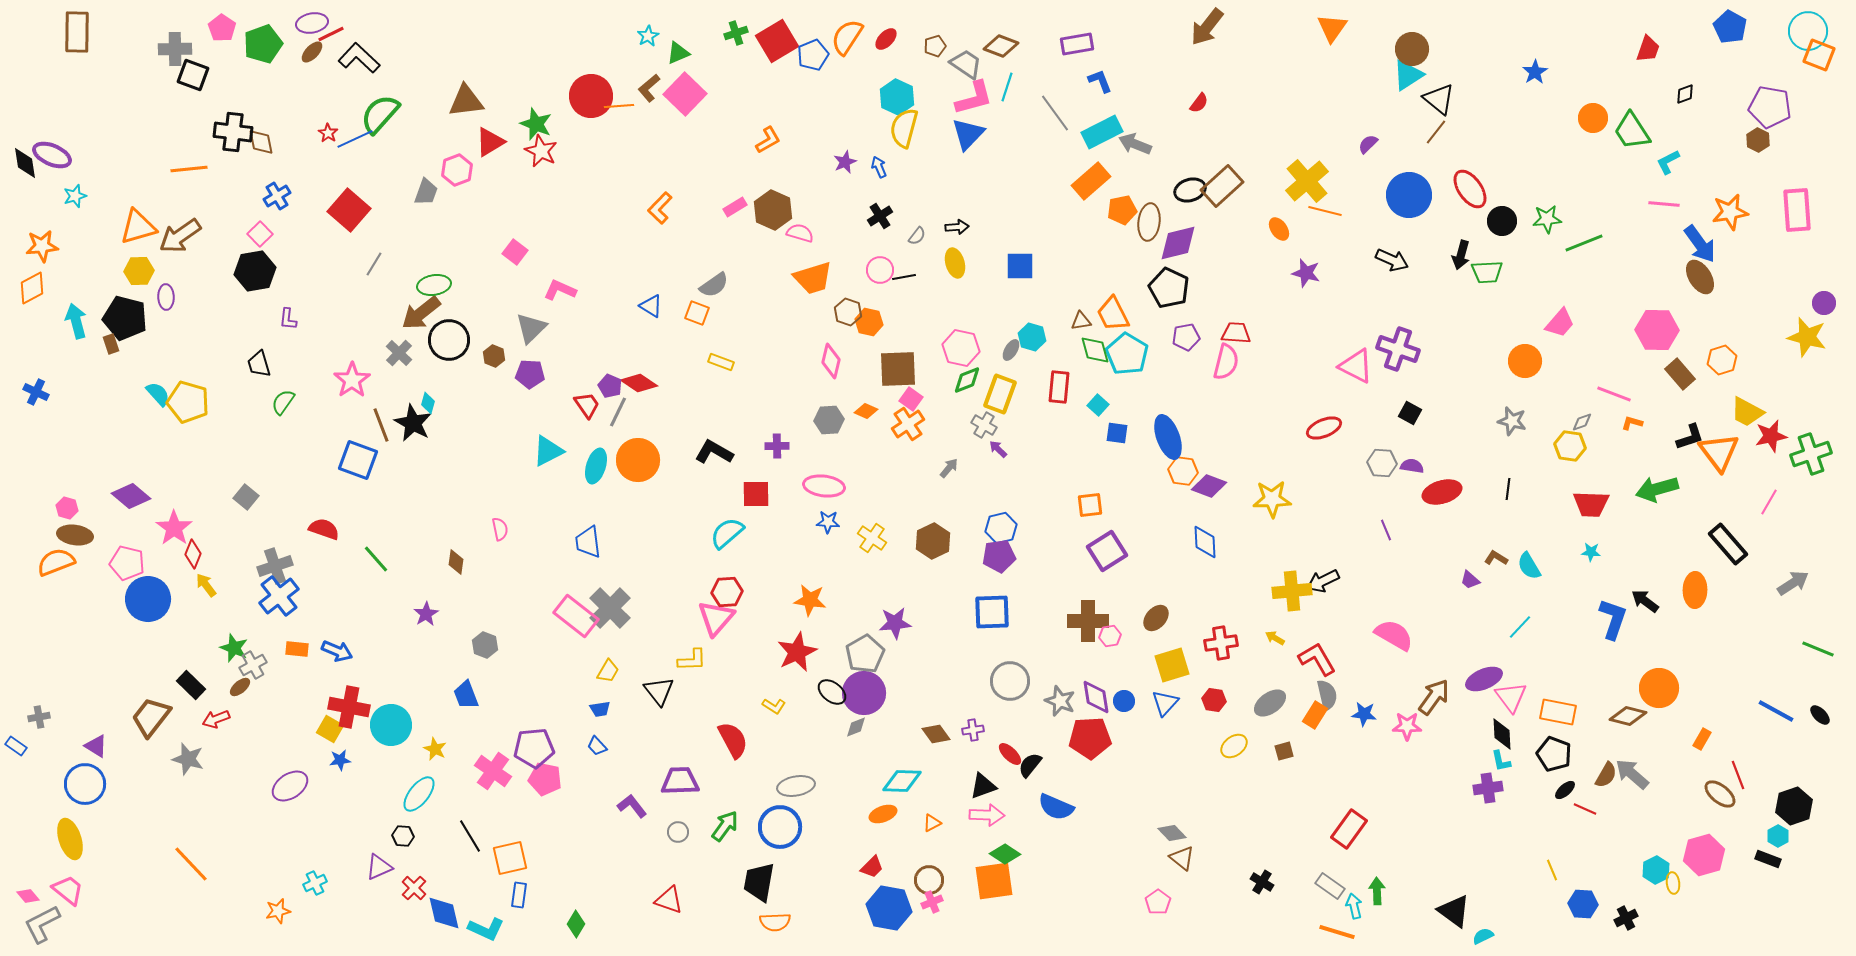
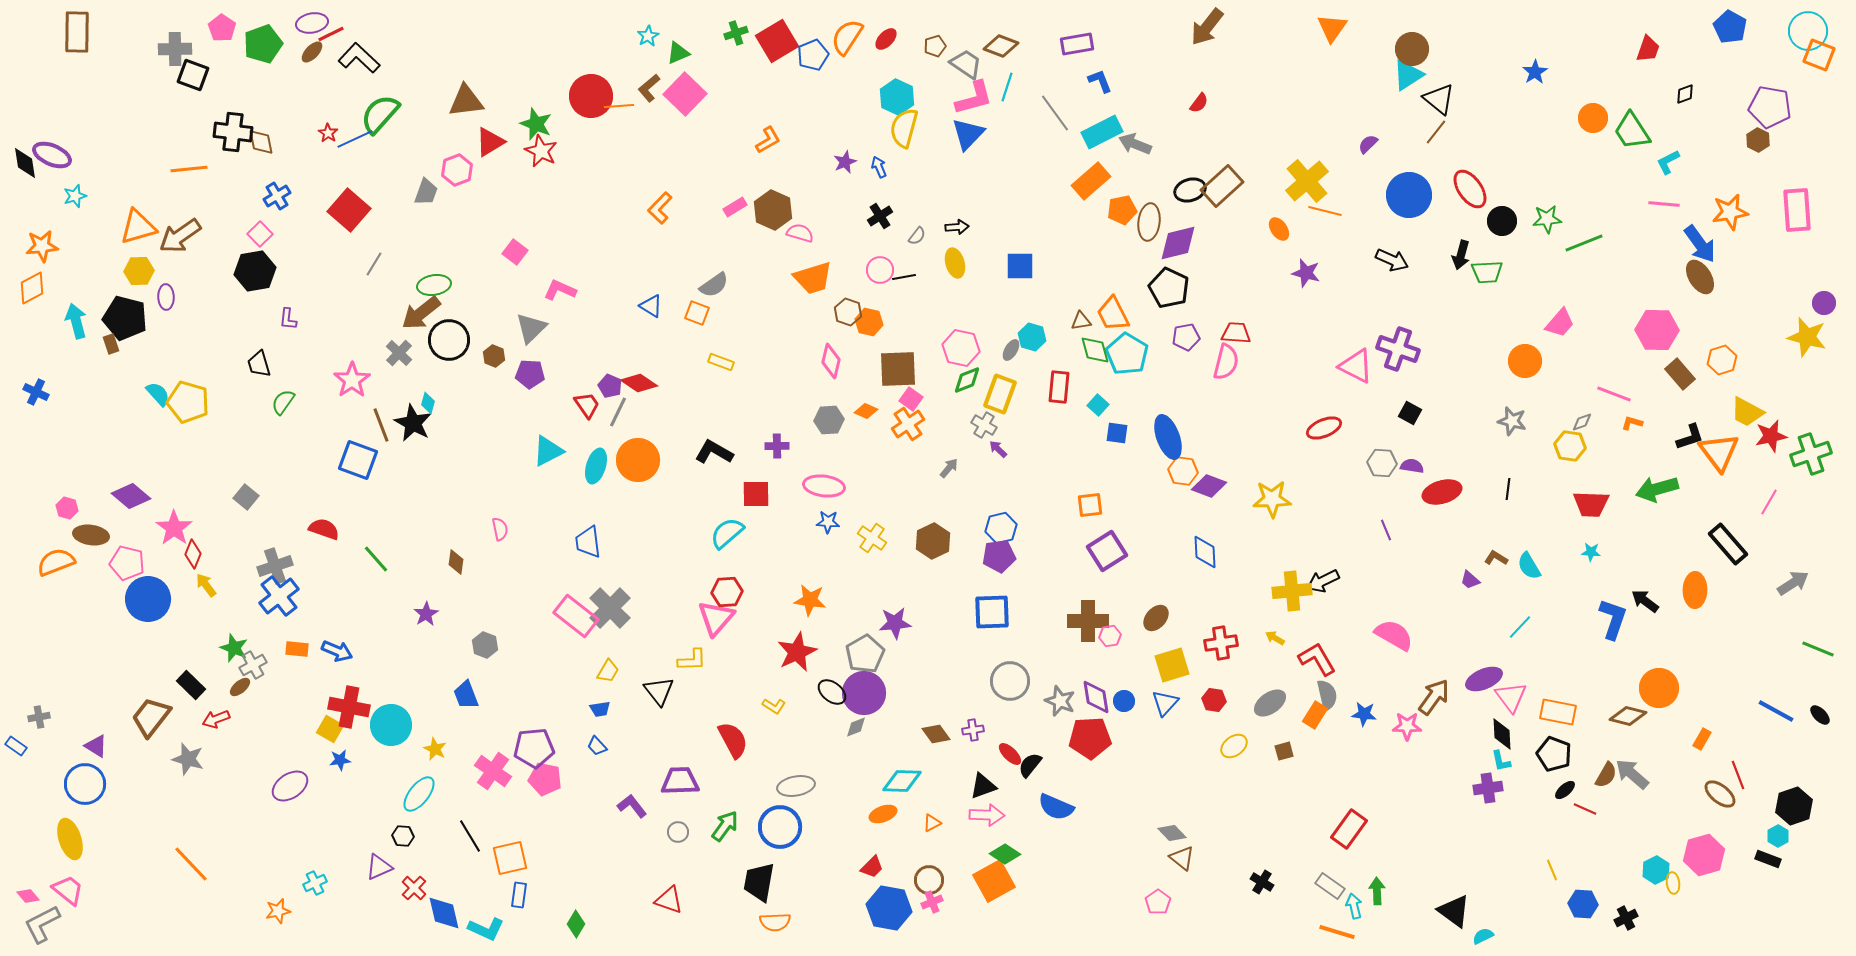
brown ellipse at (75, 535): moved 16 px right
blue diamond at (1205, 542): moved 10 px down
orange square at (994, 881): rotated 21 degrees counterclockwise
